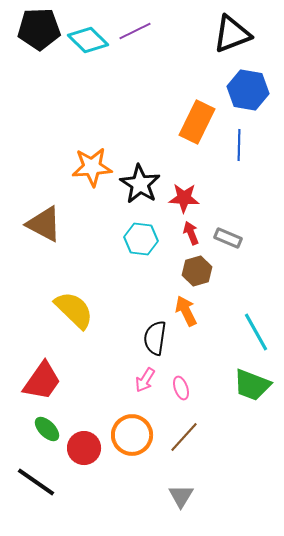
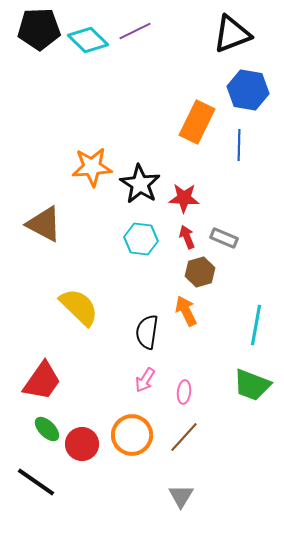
red arrow: moved 4 px left, 4 px down
gray rectangle: moved 4 px left
brown hexagon: moved 3 px right, 1 px down
yellow semicircle: moved 5 px right, 3 px up
cyan line: moved 7 px up; rotated 39 degrees clockwise
black semicircle: moved 8 px left, 6 px up
pink ellipse: moved 3 px right, 4 px down; rotated 25 degrees clockwise
red circle: moved 2 px left, 4 px up
